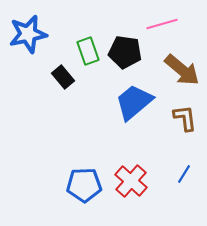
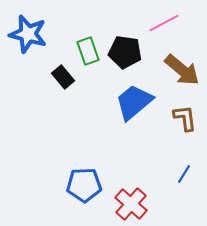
pink line: moved 2 px right, 1 px up; rotated 12 degrees counterclockwise
blue star: rotated 27 degrees clockwise
red cross: moved 23 px down
